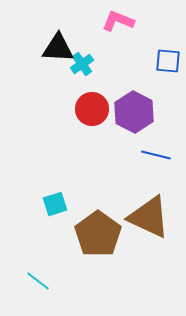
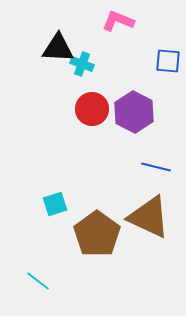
cyan cross: rotated 35 degrees counterclockwise
blue line: moved 12 px down
brown pentagon: moved 1 px left
